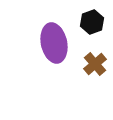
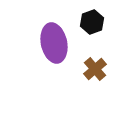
brown cross: moved 5 px down
